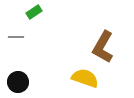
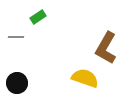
green rectangle: moved 4 px right, 5 px down
brown L-shape: moved 3 px right, 1 px down
black circle: moved 1 px left, 1 px down
